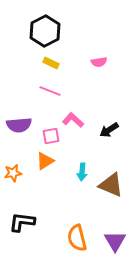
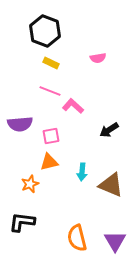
black hexagon: rotated 12 degrees counterclockwise
pink semicircle: moved 1 px left, 4 px up
pink L-shape: moved 14 px up
purple semicircle: moved 1 px right, 1 px up
orange triangle: moved 4 px right, 1 px down; rotated 18 degrees clockwise
orange star: moved 17 px right, 11 px down; rotated 12 degrees counterclockwise
